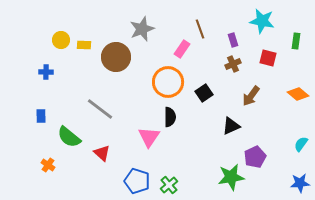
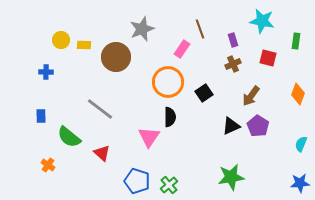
orange diamond: rotated 70 degrees clockwise
cyan semicircle: rotated 14 degrees counterclockwise
purple pentagon: moved 3 px right, 31 px up; rotated 15 degrees counterclockwise
